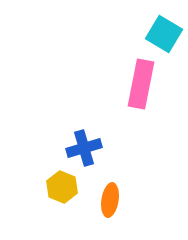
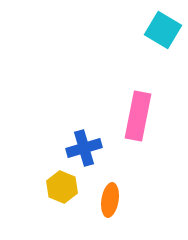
cyan square: moved 1 px left, 4 px up
pink rectangle: moved 3 px left, 32 px down
